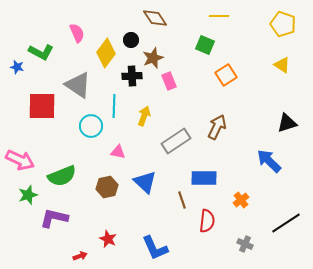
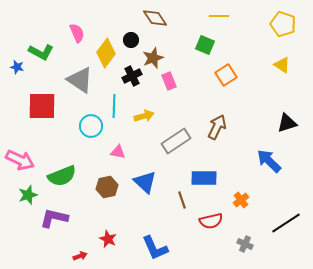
black cross: rotated 24 degrees counterclockwise
gray triangle: moved 2 px right, 5 px up
yellow arrow: rotated 54 degrees clockwise
red semicircle: moved 4 px right; rotated 70 degrees clockwise
